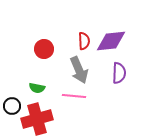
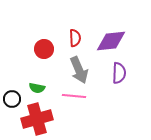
red semicircle: moved 9 px left, 3 px up
black circle: moved 7 px up
